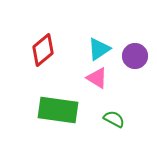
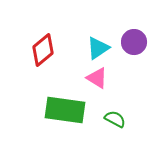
cyan triangle: moved 1 px left, 1 px up
purple circle: moved 1 px left, 14 px up
green rectangle: moved 7 px right
green semicircle: moved 1 px right
